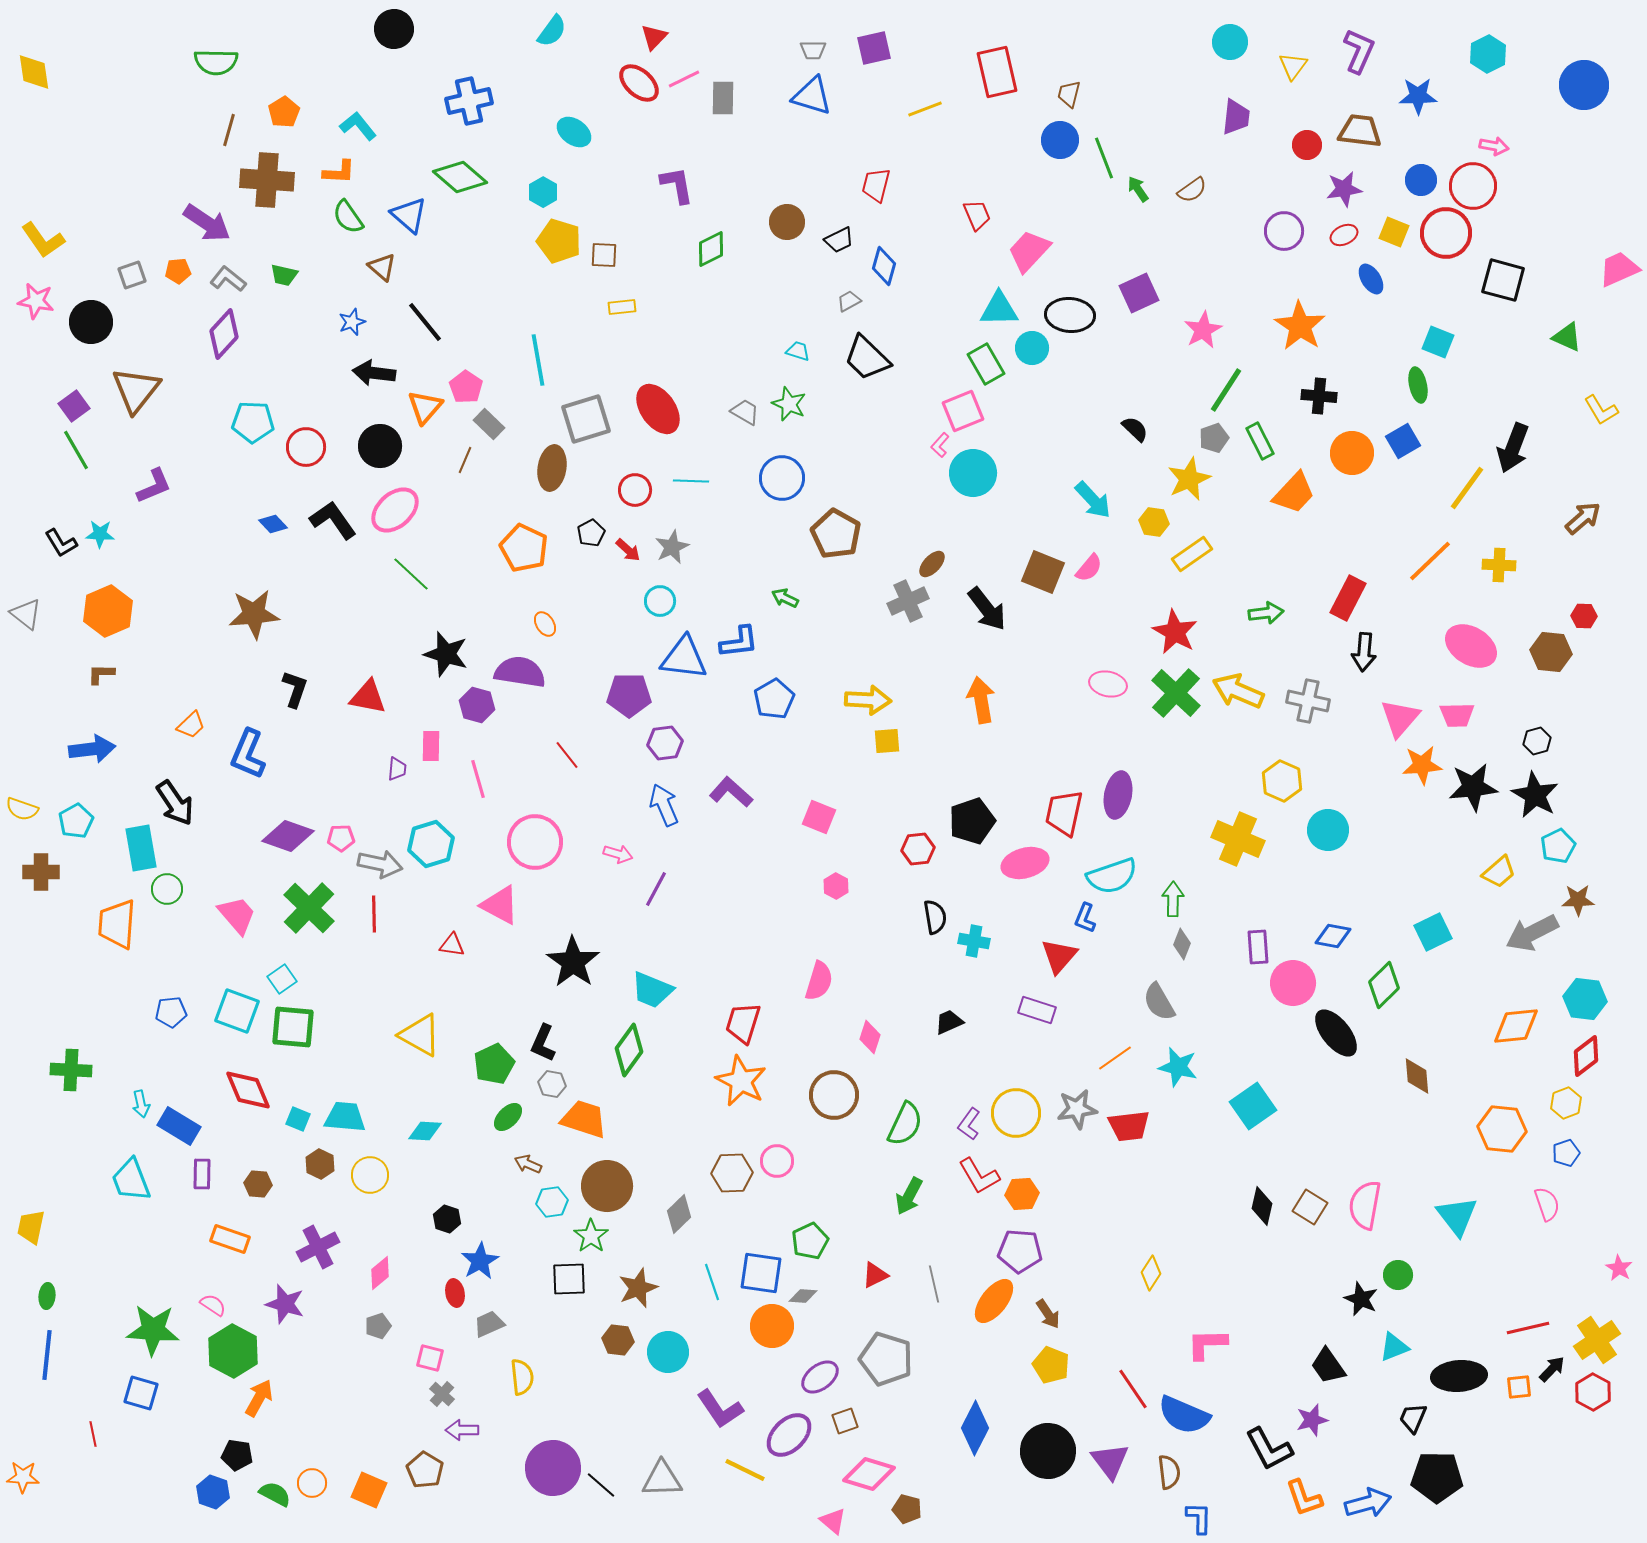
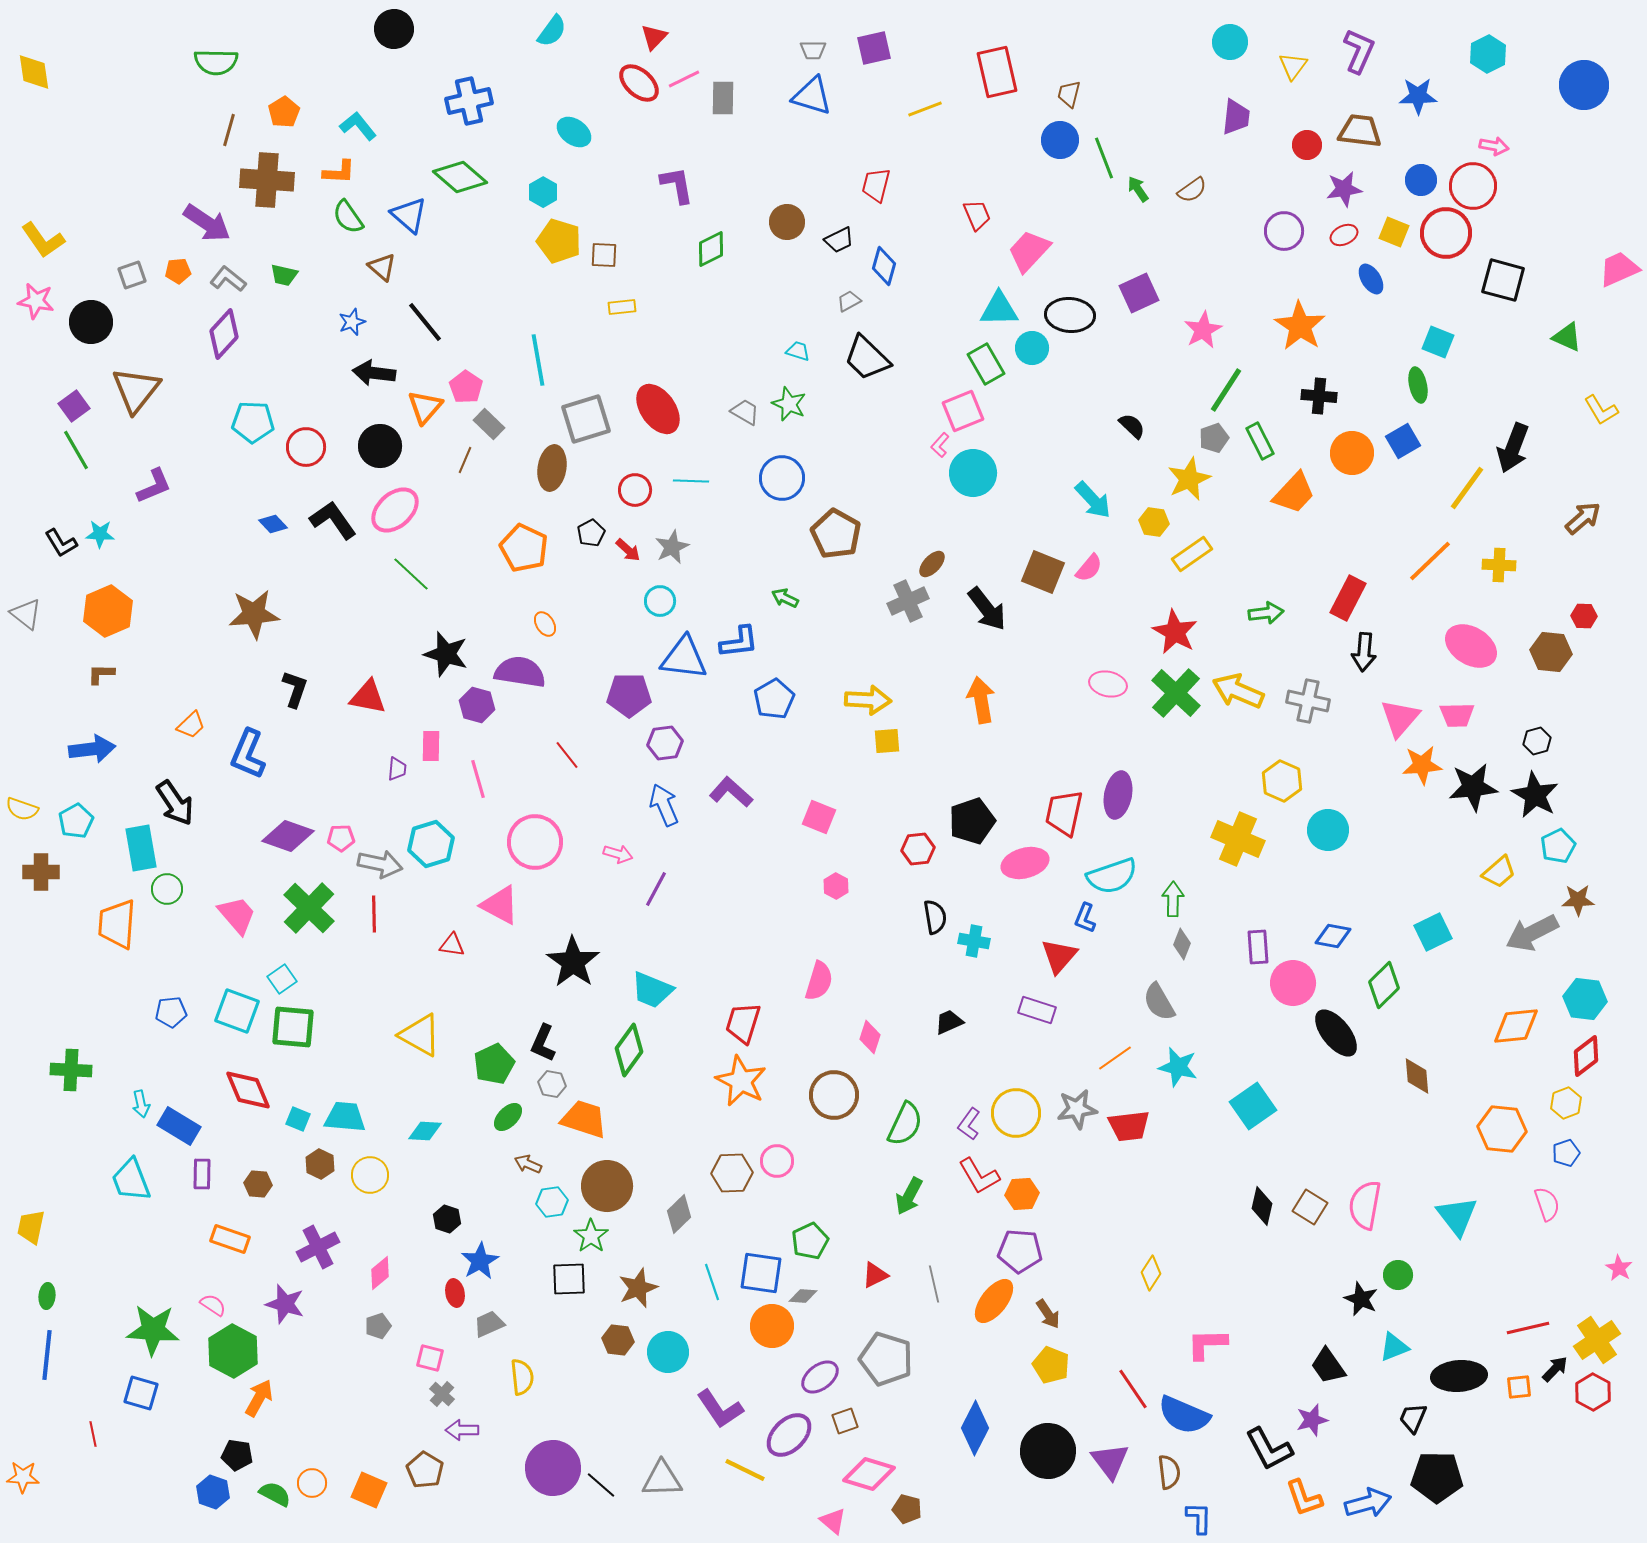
black semicircle at (1135, 429): moved 3 px left, 3 px up
black arrow at (1552, 1369): moved 3 px right
